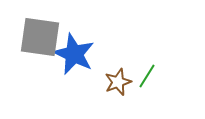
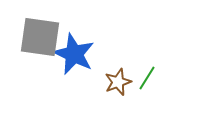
green line: moved 2 px down
